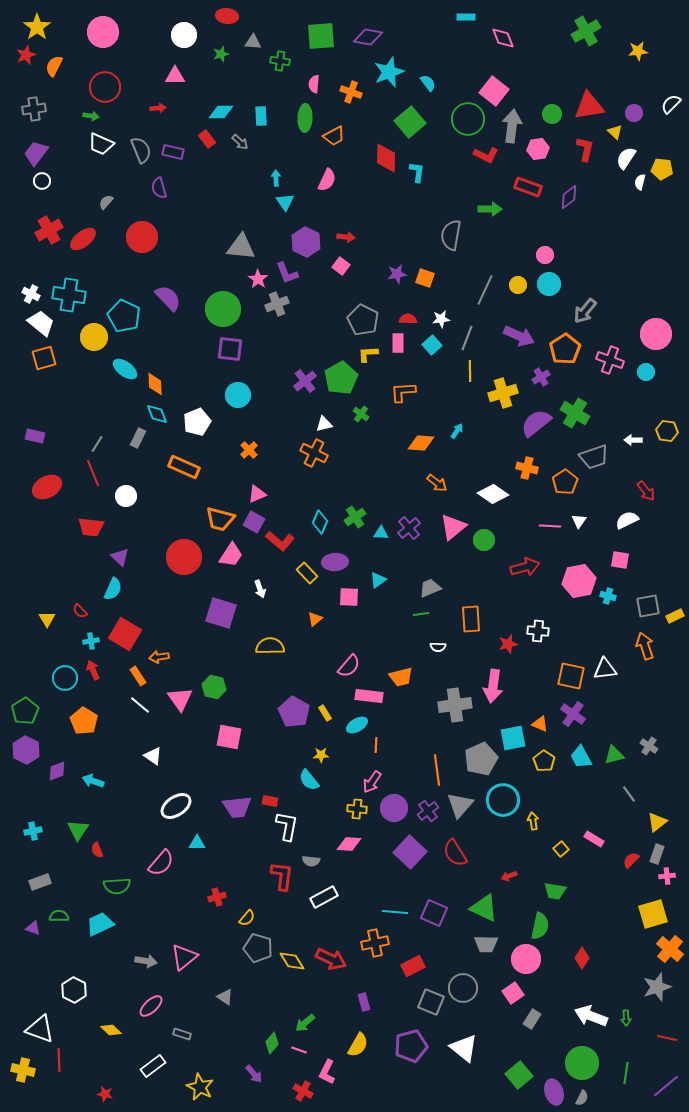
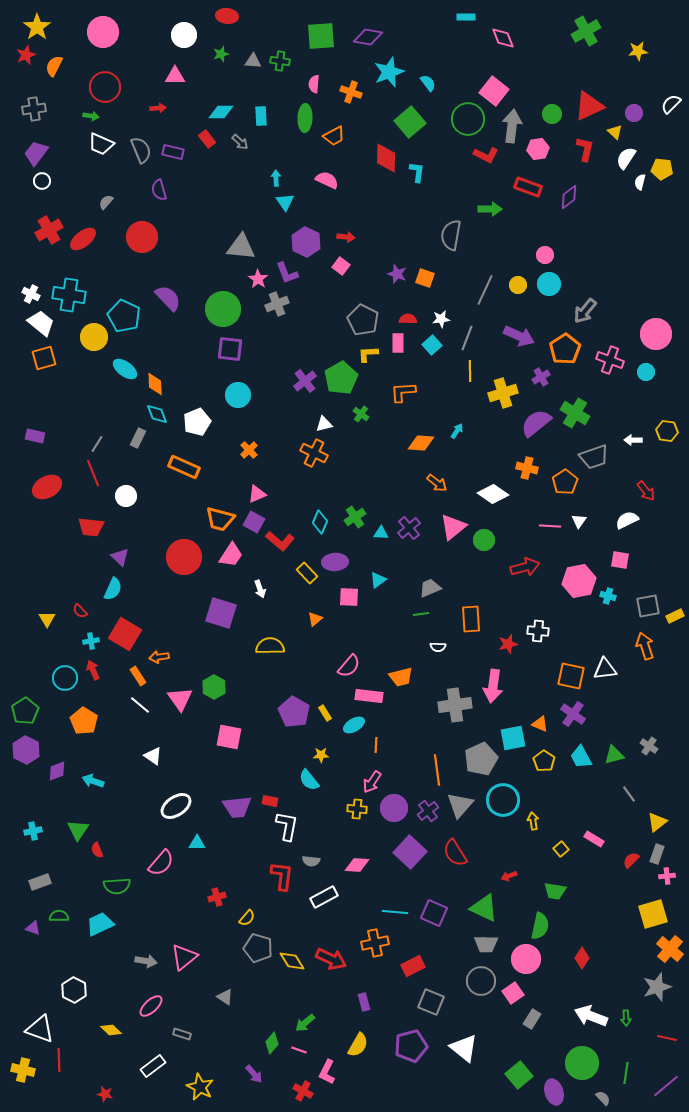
gray triangle at (253, 42): moved 19 px down
red triangle at (589, 106): rotated 16 degrees counterclockwise
pink semicircle at (327, 180): rotated 90 degrees counterclockwise
purple semicircle at (159, 188): moved 2 px down
purple star at (397, 274): rotated 30 degrees clockwise
green hexagon at (214, 687): rotated 15 degrees clockwise
cyan ellipse at (357, 725): moved 3 px left
pink diamond at (349, 844): moved 8 px right, 21 px down
gray circle at (463, 988): moved 18 px right, 7 px up
gray semicircle at (582, 1098): moved 21 px right; rotated 70 degrees counterclockwise
